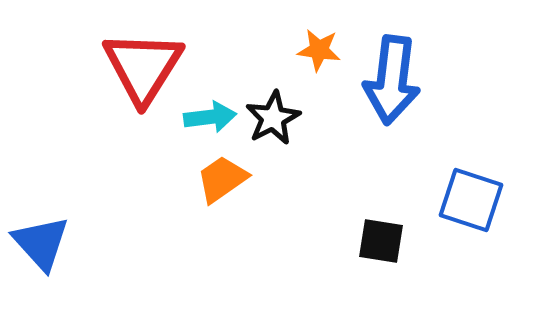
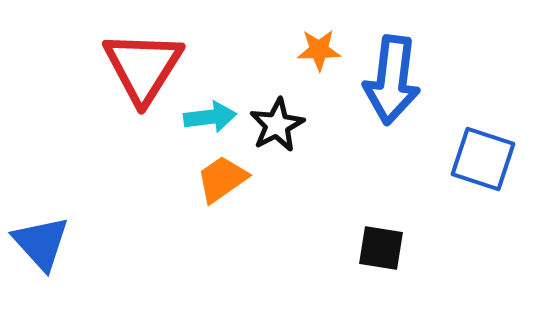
orange star: rotated 9 degrees counterclockwise
black star: moved 4 px right, 7 px down
blue square: moved 12 px right, 41 px up
black square: moved 7 px down
